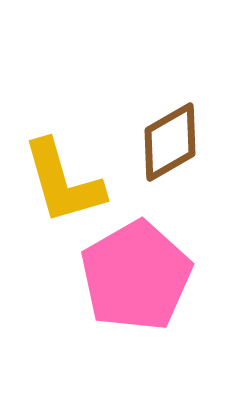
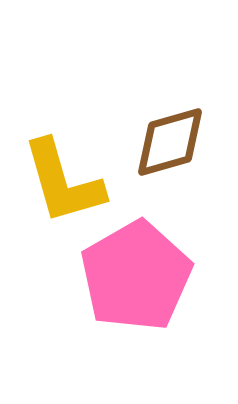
brown diamond: rotated 14 degrees clockwise
